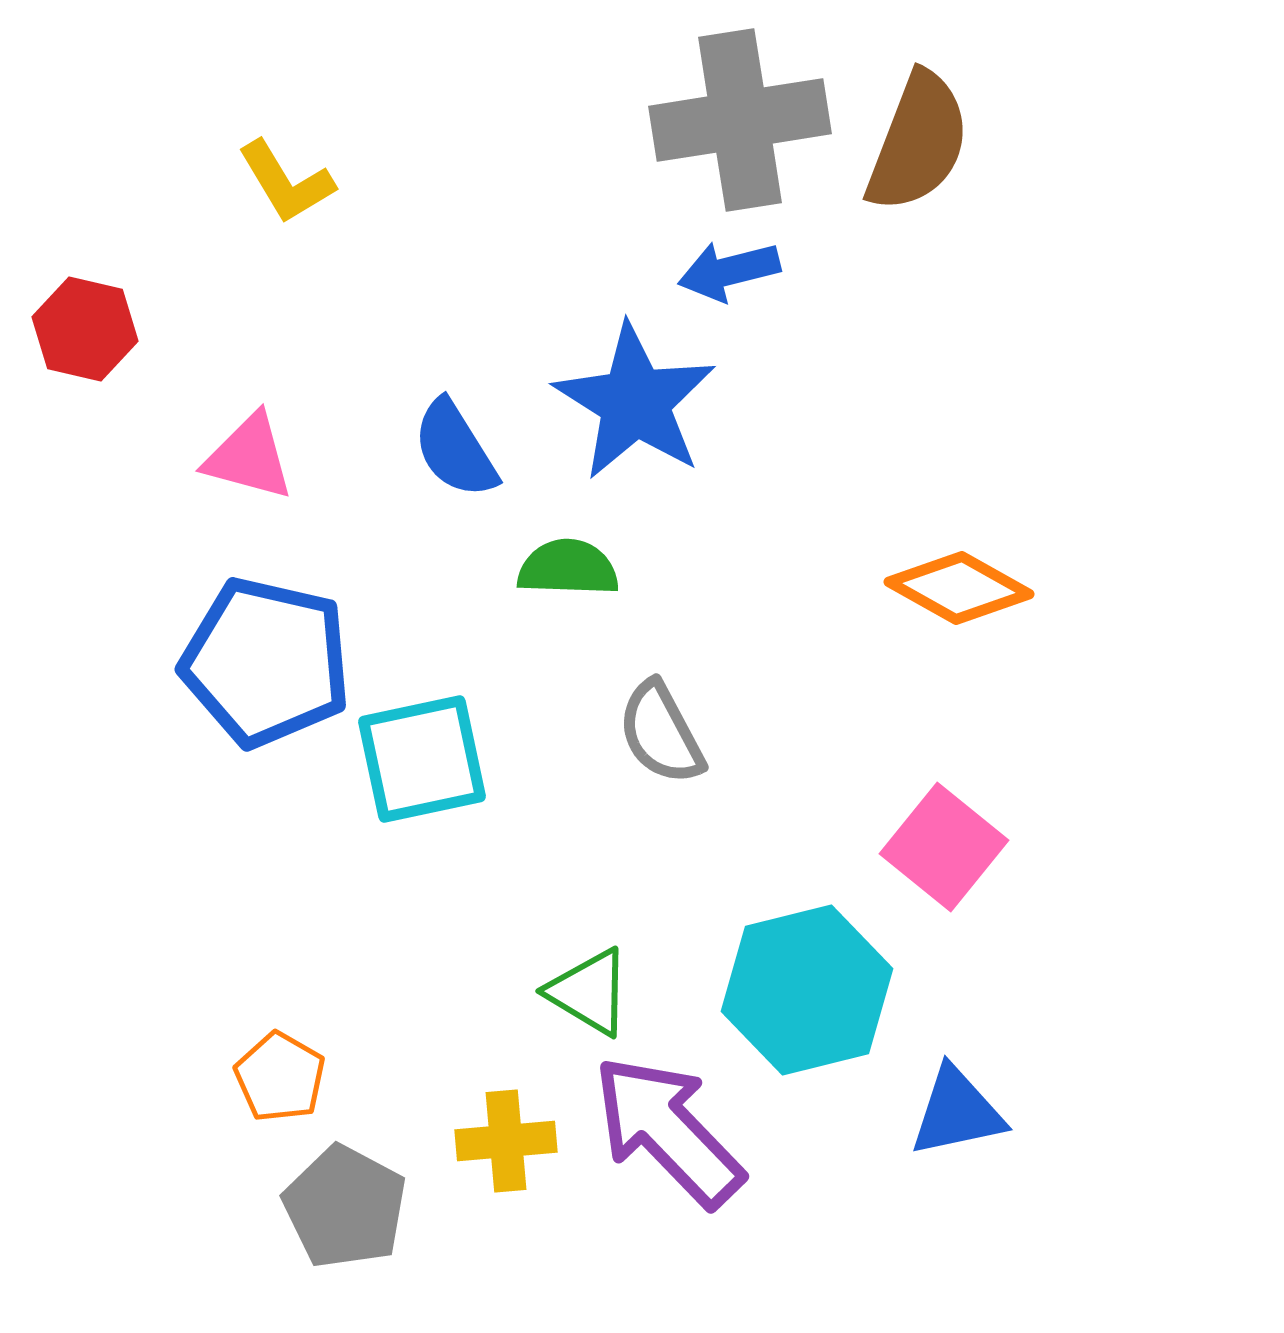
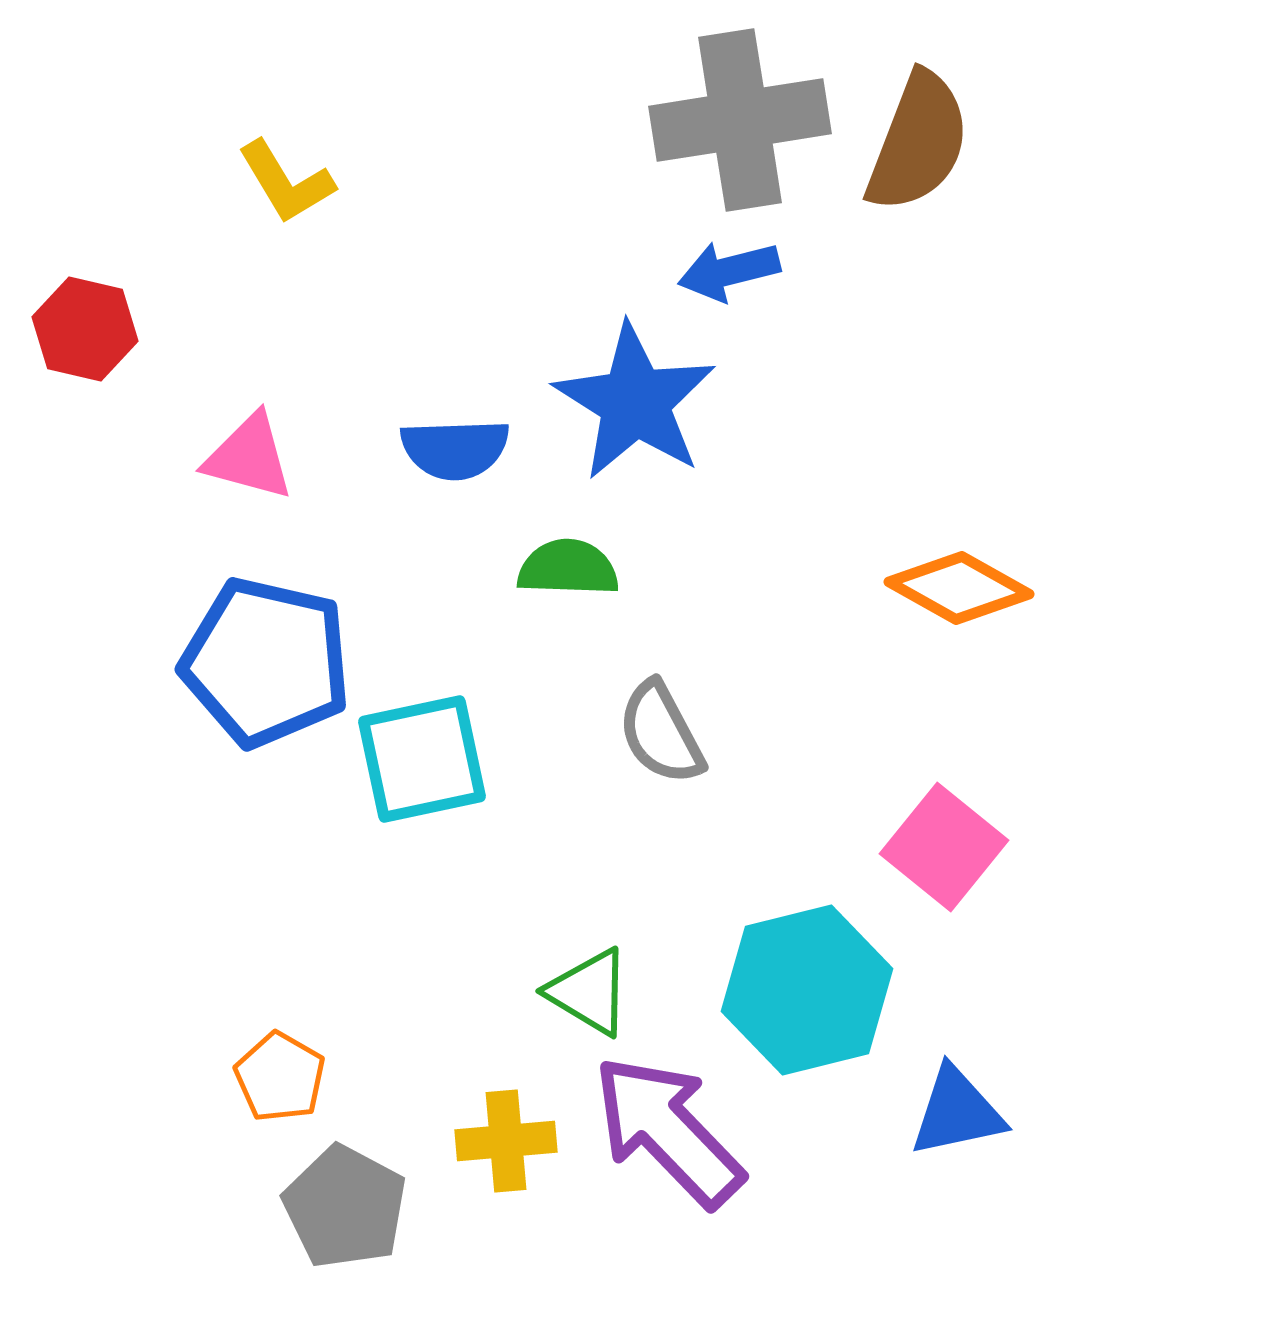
blue semicircle: rotated 60 degrees counterclockwise
